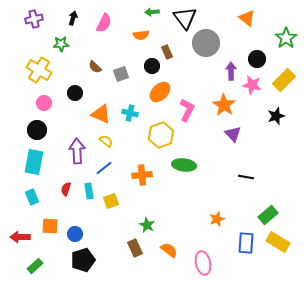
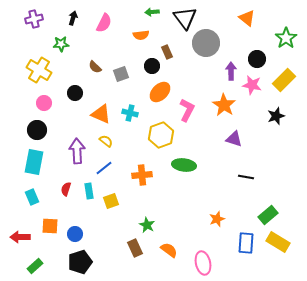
purple triangle at (233, 134): moved 1 px right, 5 px down; rotated 30 degrees counterclockwise
black pentagon at (83, 260): moved 3 px left, 2 px down
